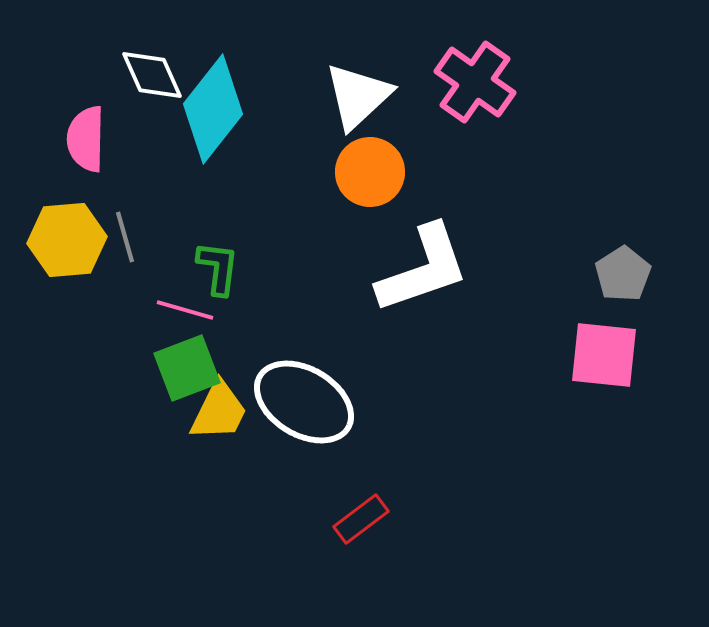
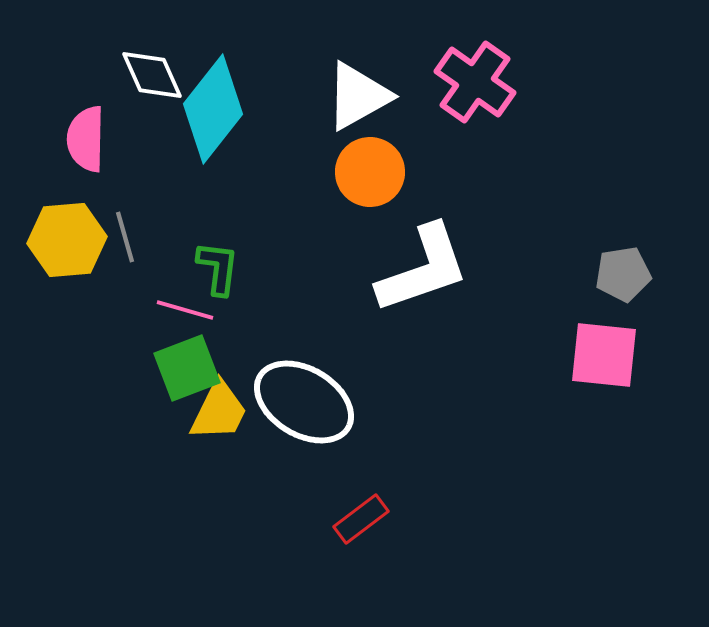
white triangle: rotated 14 degrees clockwise
gray pentagon: rotated 24 degrees clockwise
